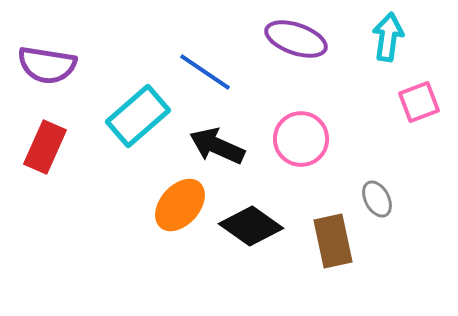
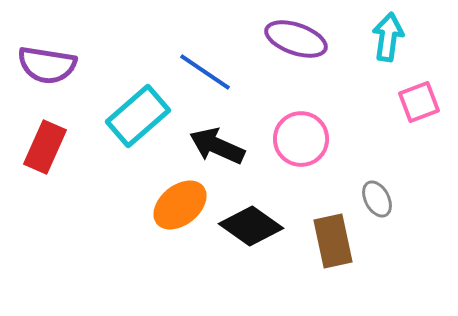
orange ellipse: rotated 10 degrees clockwise
